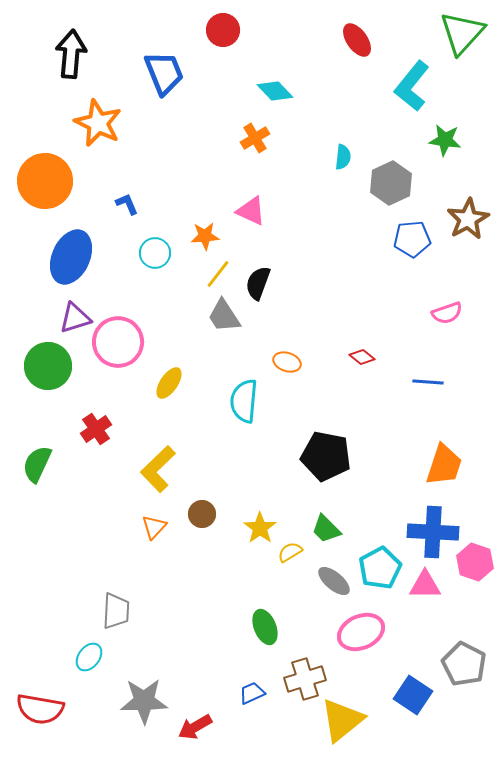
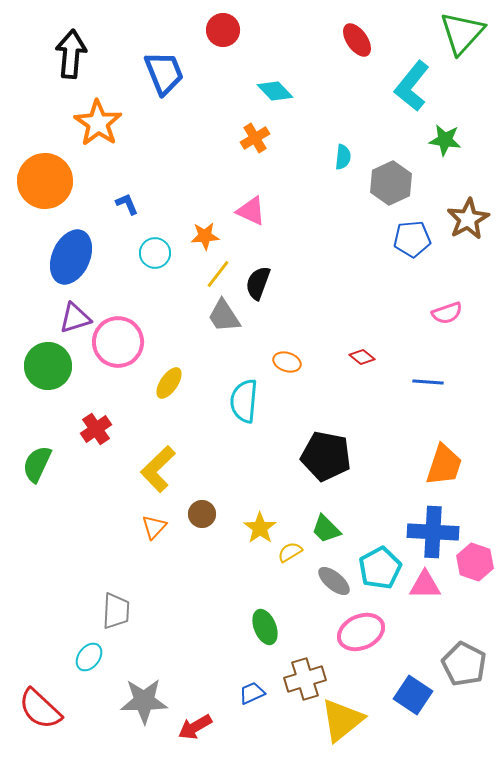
orange star at (98, 123): rotated 9 degrees clockwise
red semicircle at (40, 709): rotated 33 degrees clockwise
